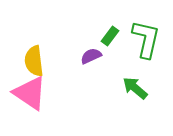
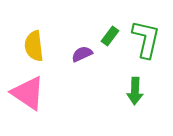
purple semicircle: moved 9 px left, 2 px up
yellow semicircle: moved 15 px up
green arrow: moved 3 px down; rotated 128 degrees counterclockwise
pink triangle: moved 2 px left
